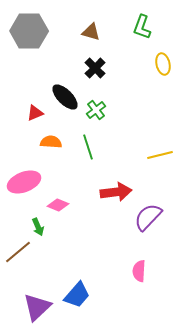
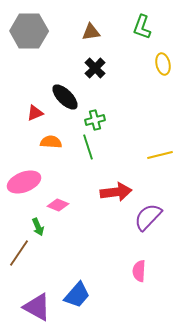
brown triangle: rotated 24 degrees counterclockwise
green cross: moved 1 px left, 10 px down; rotated 24 degrees clockwise
brown line: moved 1 px right, 1 px down; rotated 16 degrees counterclockwise
purple triangle: rotated 48 degrees counterclockwise
